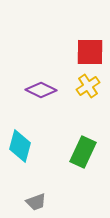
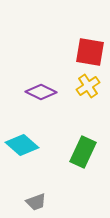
red square: rotated 8 degrees clockwise
purple diamond: moved 2 px down
cyan diamond: moved 2 px right, 1 px up; rotated 64 degrees counterclockwise
